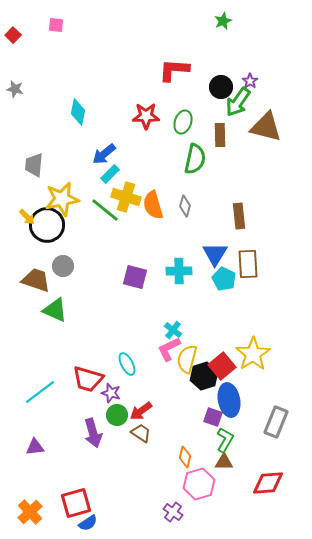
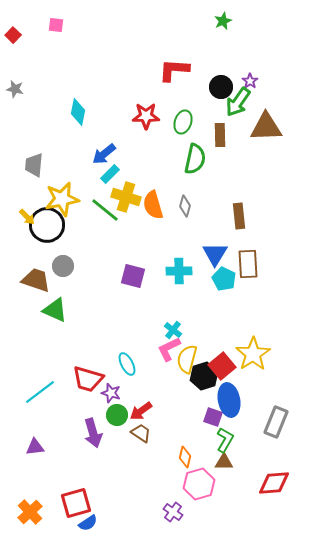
brown triangle at (266, 127): rotated 16 degrees counterclockwise
purple square at (135, 277): moved 2 px left, 1 px up
red diamond at (268, 483): moved 6 px right
